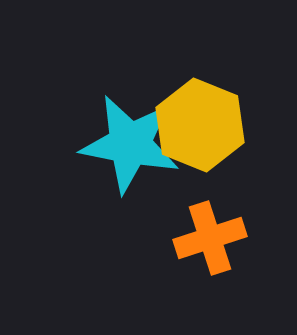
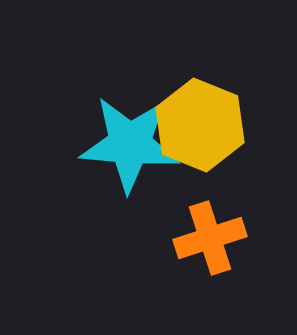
cyan star: rotated 6 degrees counterclockwise
